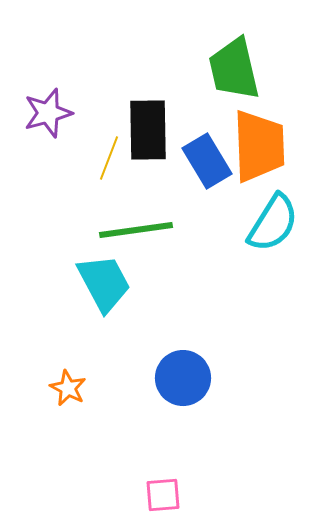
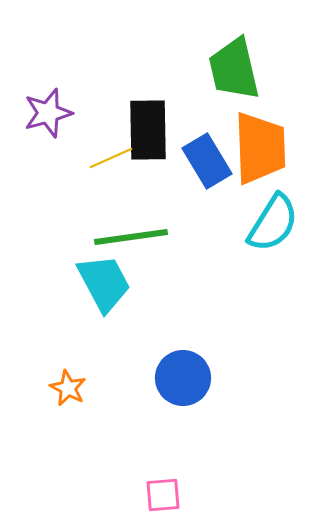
orange trapezoid: moved 1 px right, 2 px down
yellow line: moved 2 px right; rotated 45 degrees clockwise
green line: moved 5 px left, 7 px down
